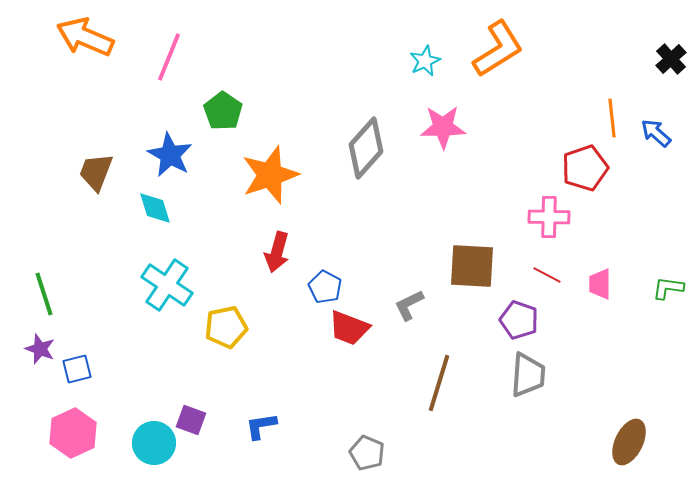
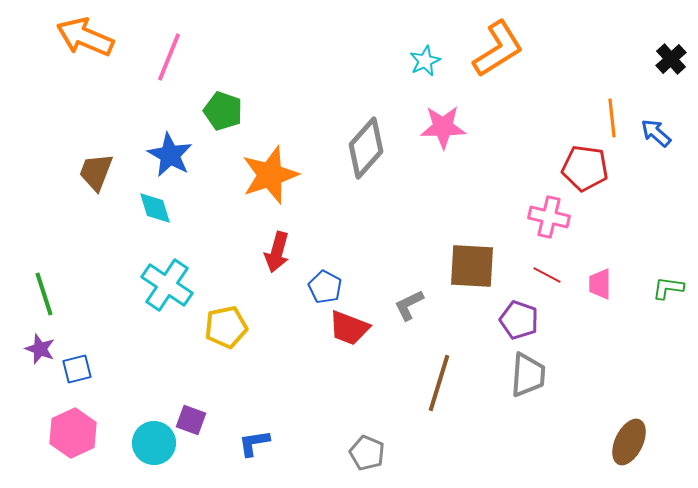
green pentagon: rotated 15 degrees counterclockwise
red pentagon: rotated 27 degrees clockwise
pink cross: rotated 12 degrees clockwise
blue L-shape: moved 7 px left, 17 px down
